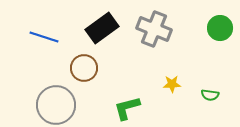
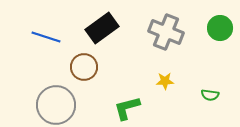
gray cross: moved 12 px right, 3 px down
blue line: moved 2 px right
brown circle: moved 1 px up
yellow star: moved 7 px left, 3 px up
